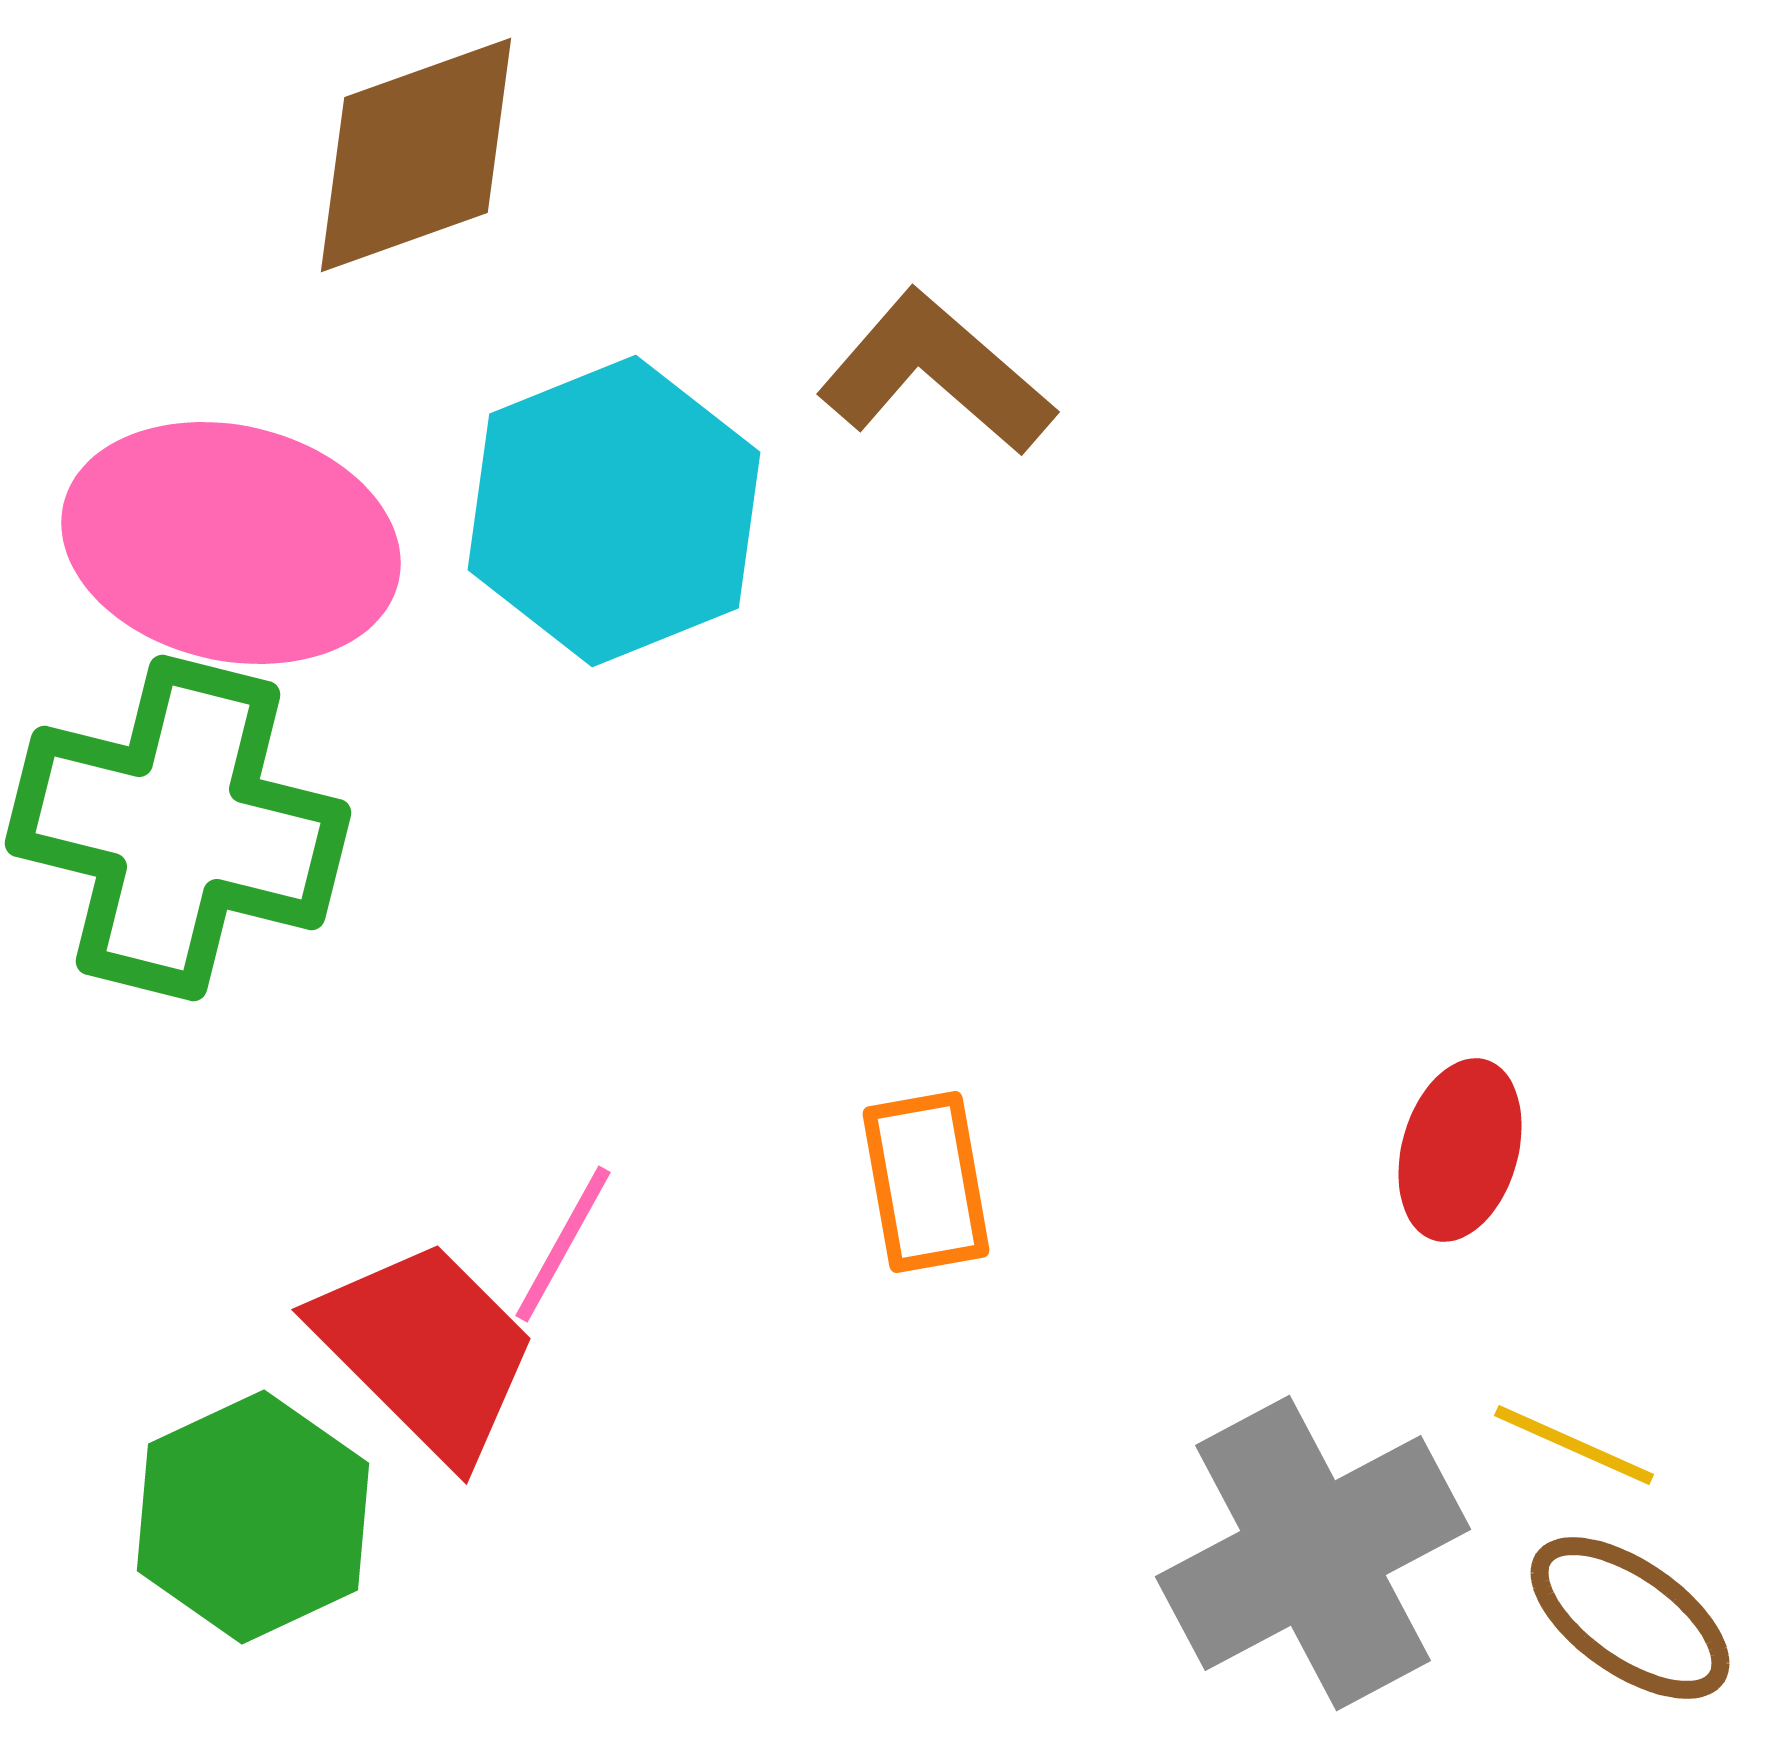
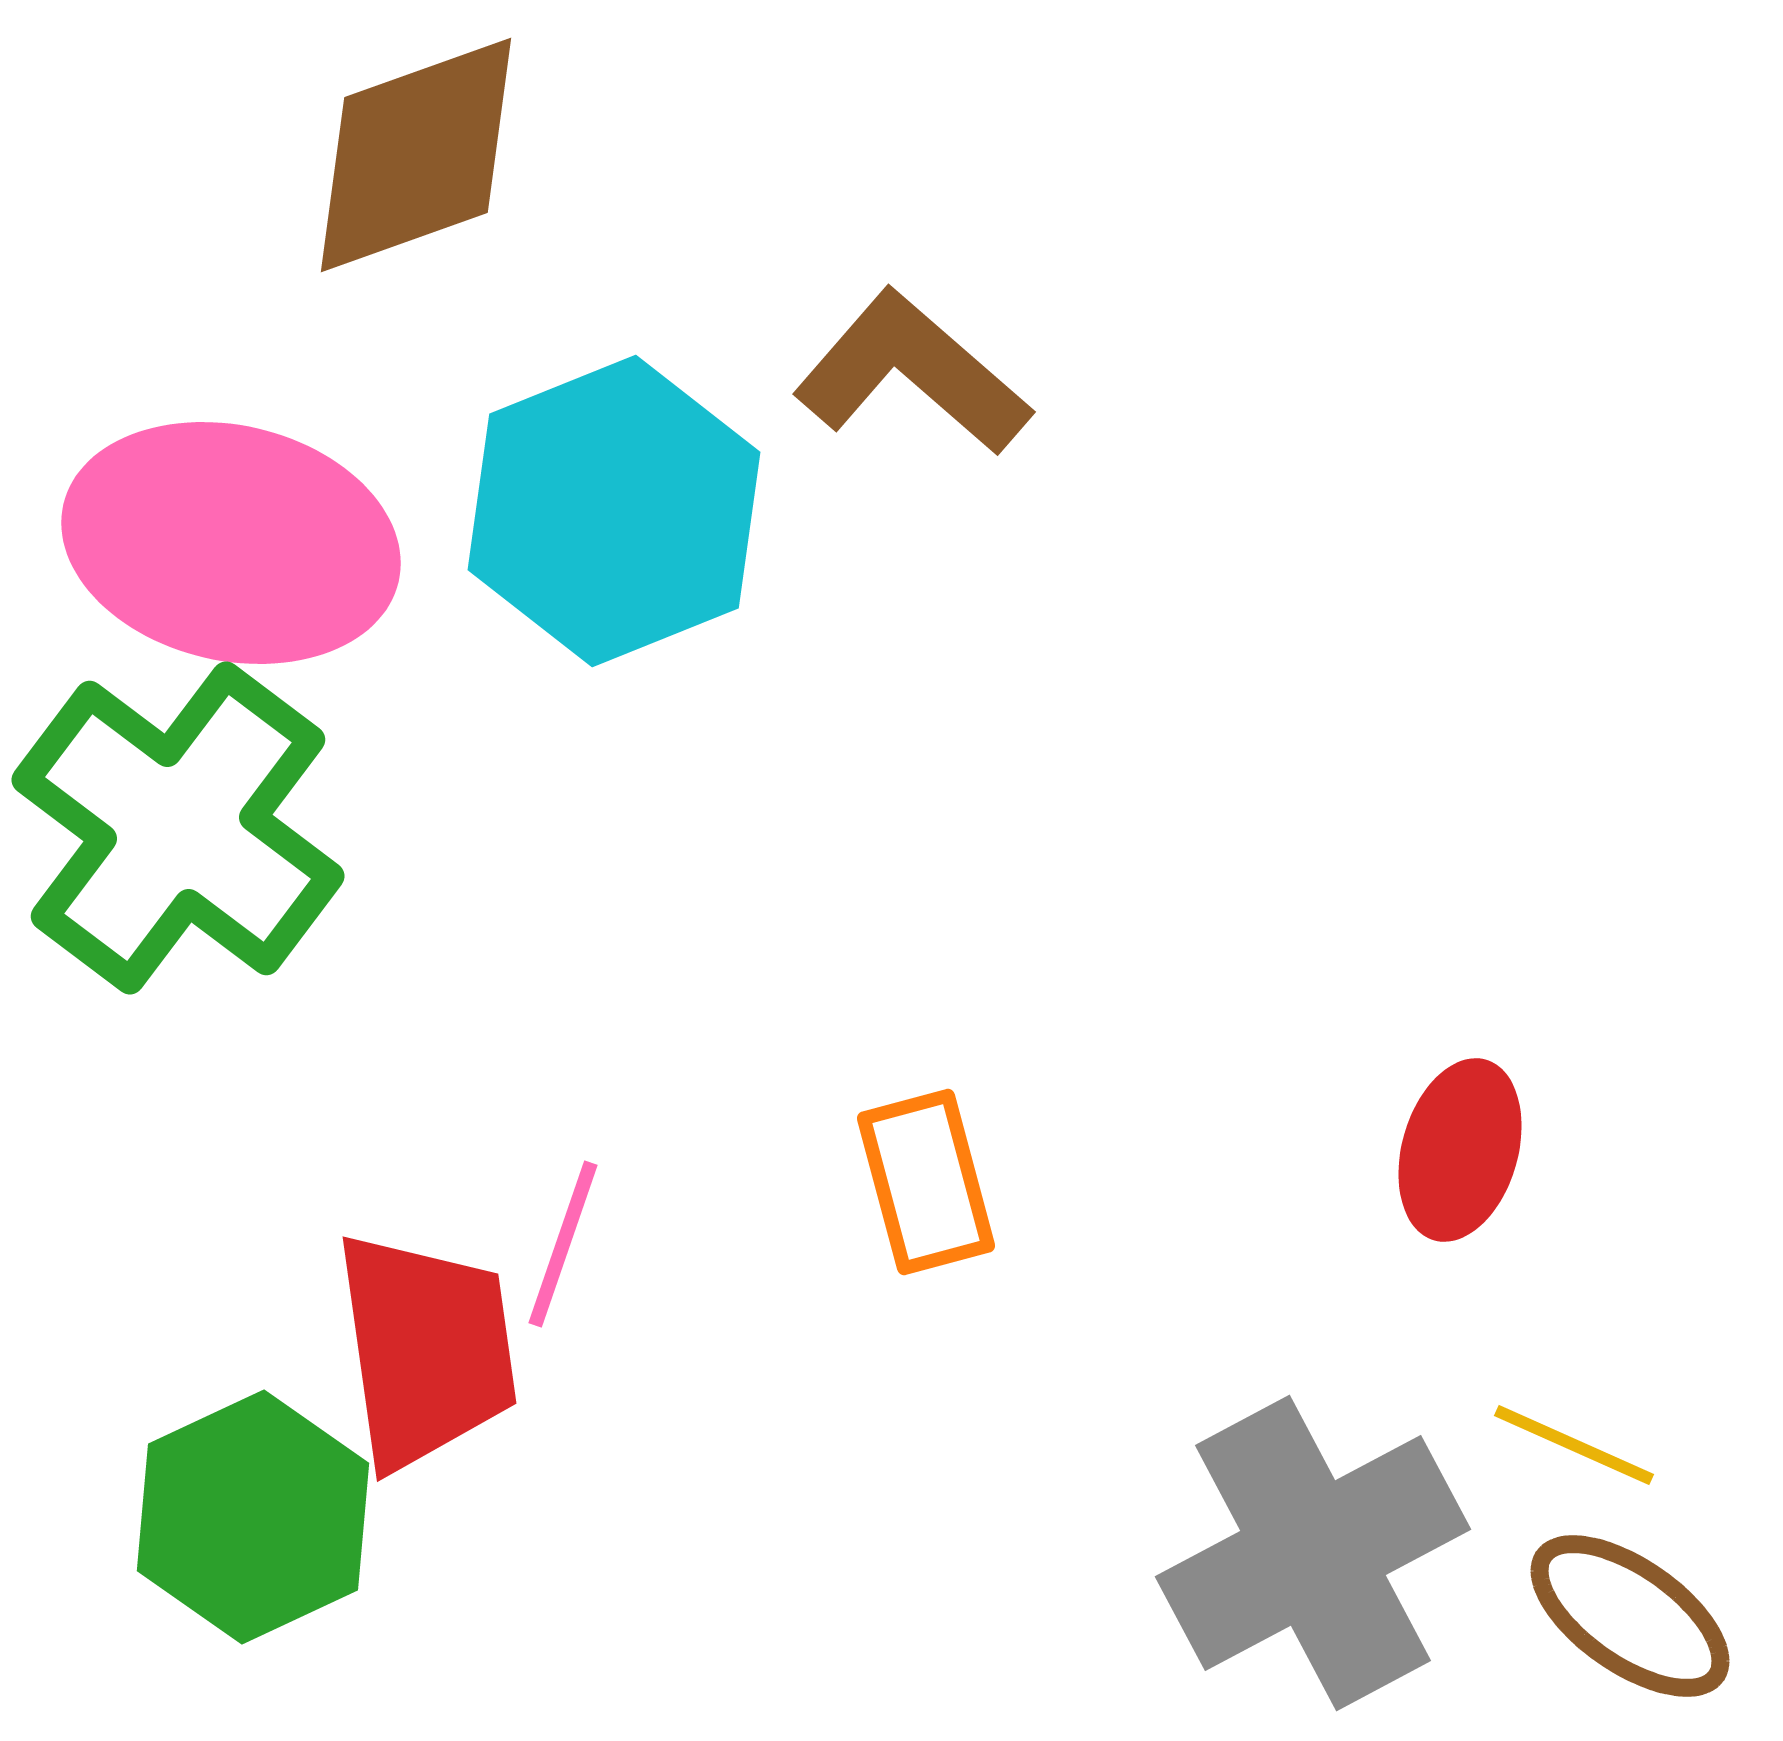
brown L-shape: moved 24 px left
green cross: rotated 23 degrees clockwise
orange rectangle: rotated 5 degrees counterclockwise
pink line: rotated 10 degrees counterclockwise
red trapezoid: rotated 37 degrees clockwise
brown ellipse: moved 2 px up
